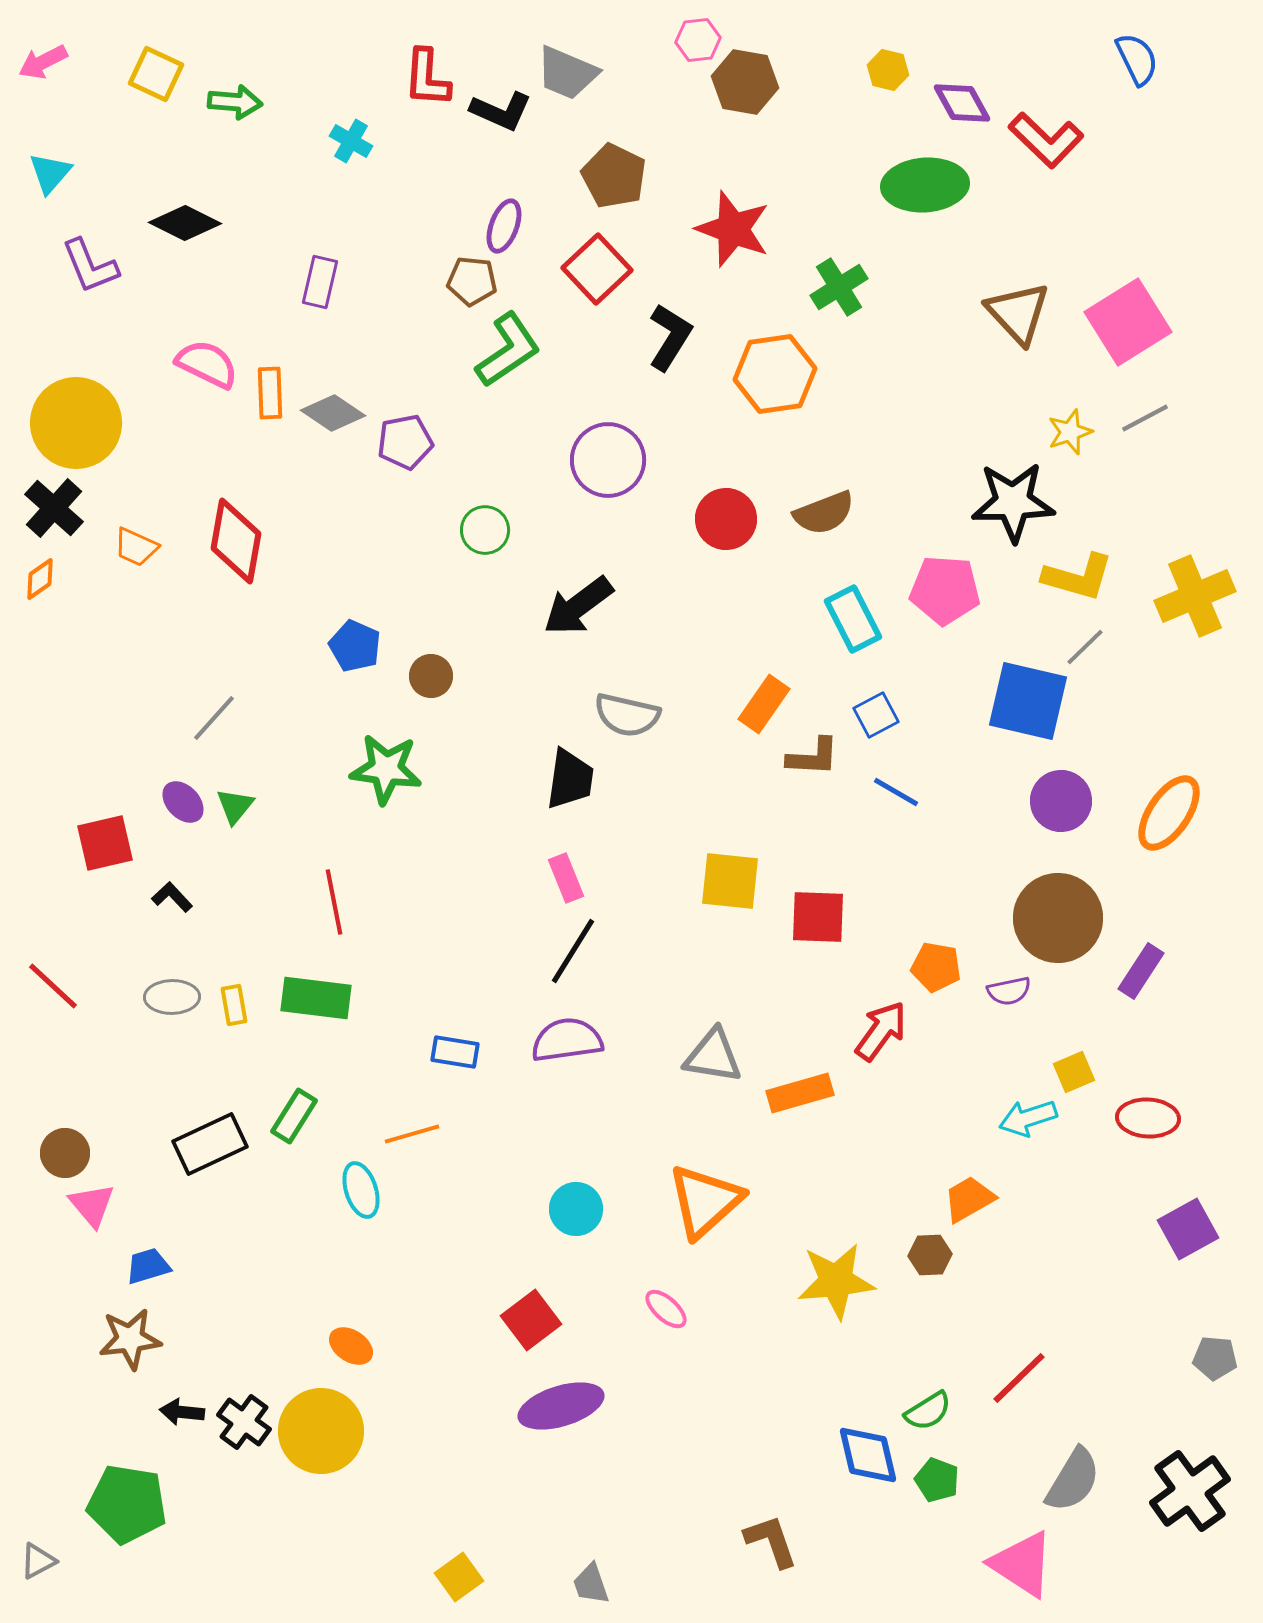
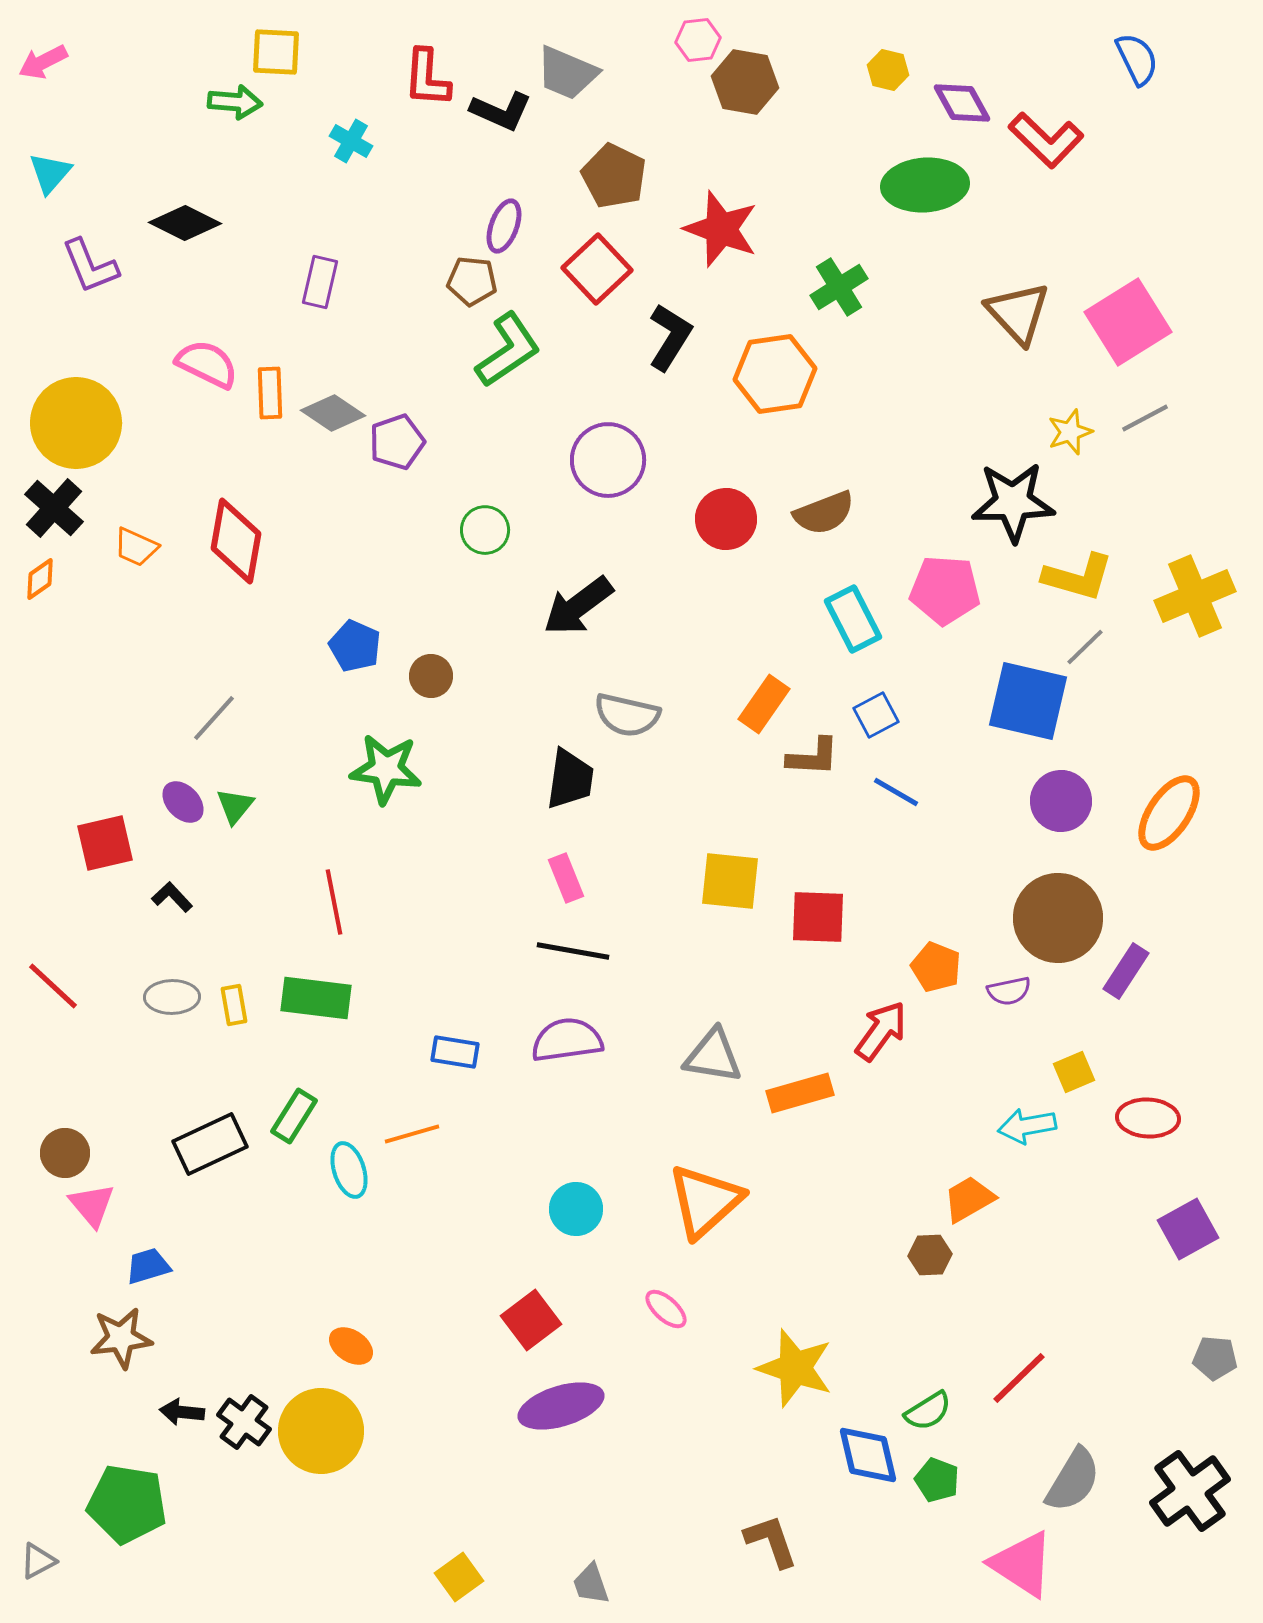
yellow square at (156, 74): moved 120 px right, 22 px up; rotated 22 degrees counterclockwise
red star at (733, 229): moved 12 px left
purple pentagon at (405, 442): moved 8 px left; rotated 8 degrees counterclockwise
black line at (573, 951): rotated 68 degrees clockwise
orange pentagon at (936, 967): rotated 12 degrees clockwise
purple rectangle at (1141, 971): moved 15 px left
cyan arrow at (1028, 1118): moved 1 px left, 8 px down; rotated 8 degrees clockwise
cyan ellipse at (361, 1190): moved 12 px left, 20 px up
yellow star at (836, 1281): moved 41 px left, 87 px down; rotated 24 degrees clockwise
brown star at (130, 1339): moved 9 px left, 1 px up
